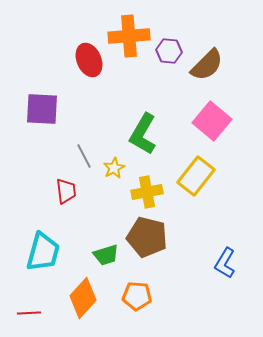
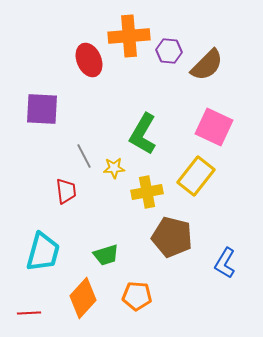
pink square: moved 2 px right, 6 px down; rotated 15 degrees counterclockwise
yellow star: rotated 25 degrees clockwise
brown pentagon: moved 25 px right
